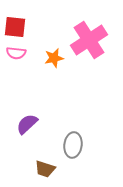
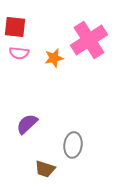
pink semicircle: moved 3 px right
